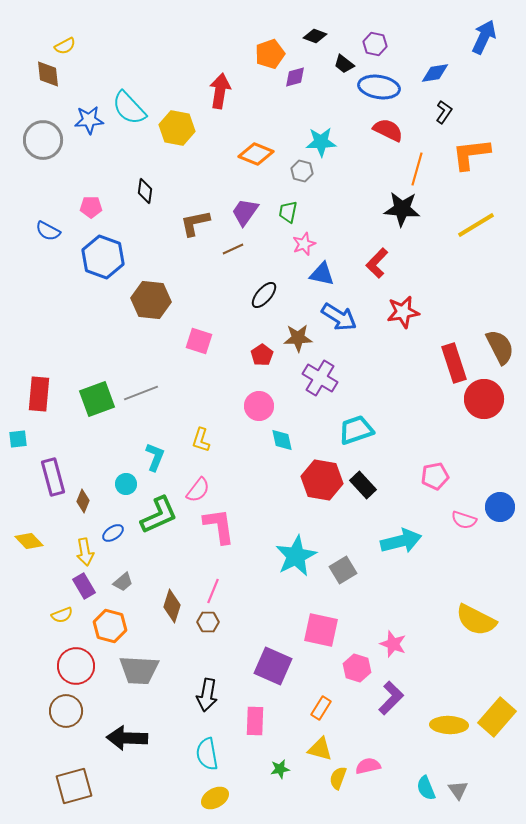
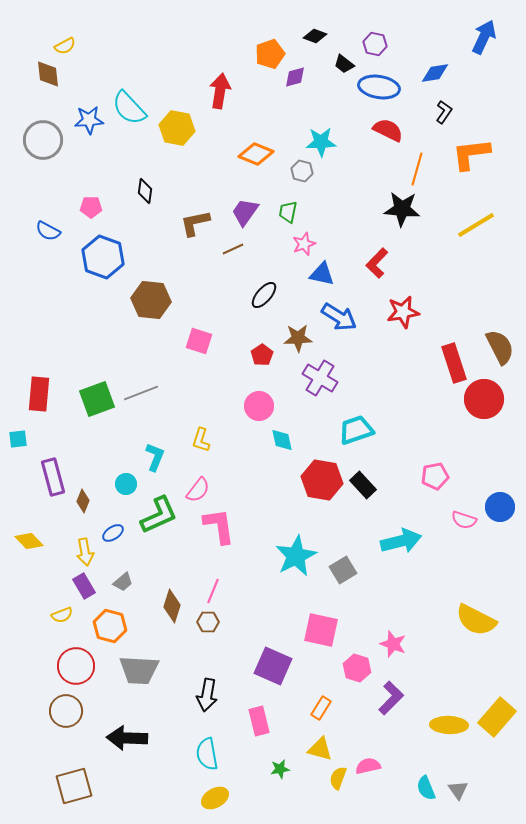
pink rectangle at (255, 721): moved 4 px right; rotated 16 degrees counterclockwise
